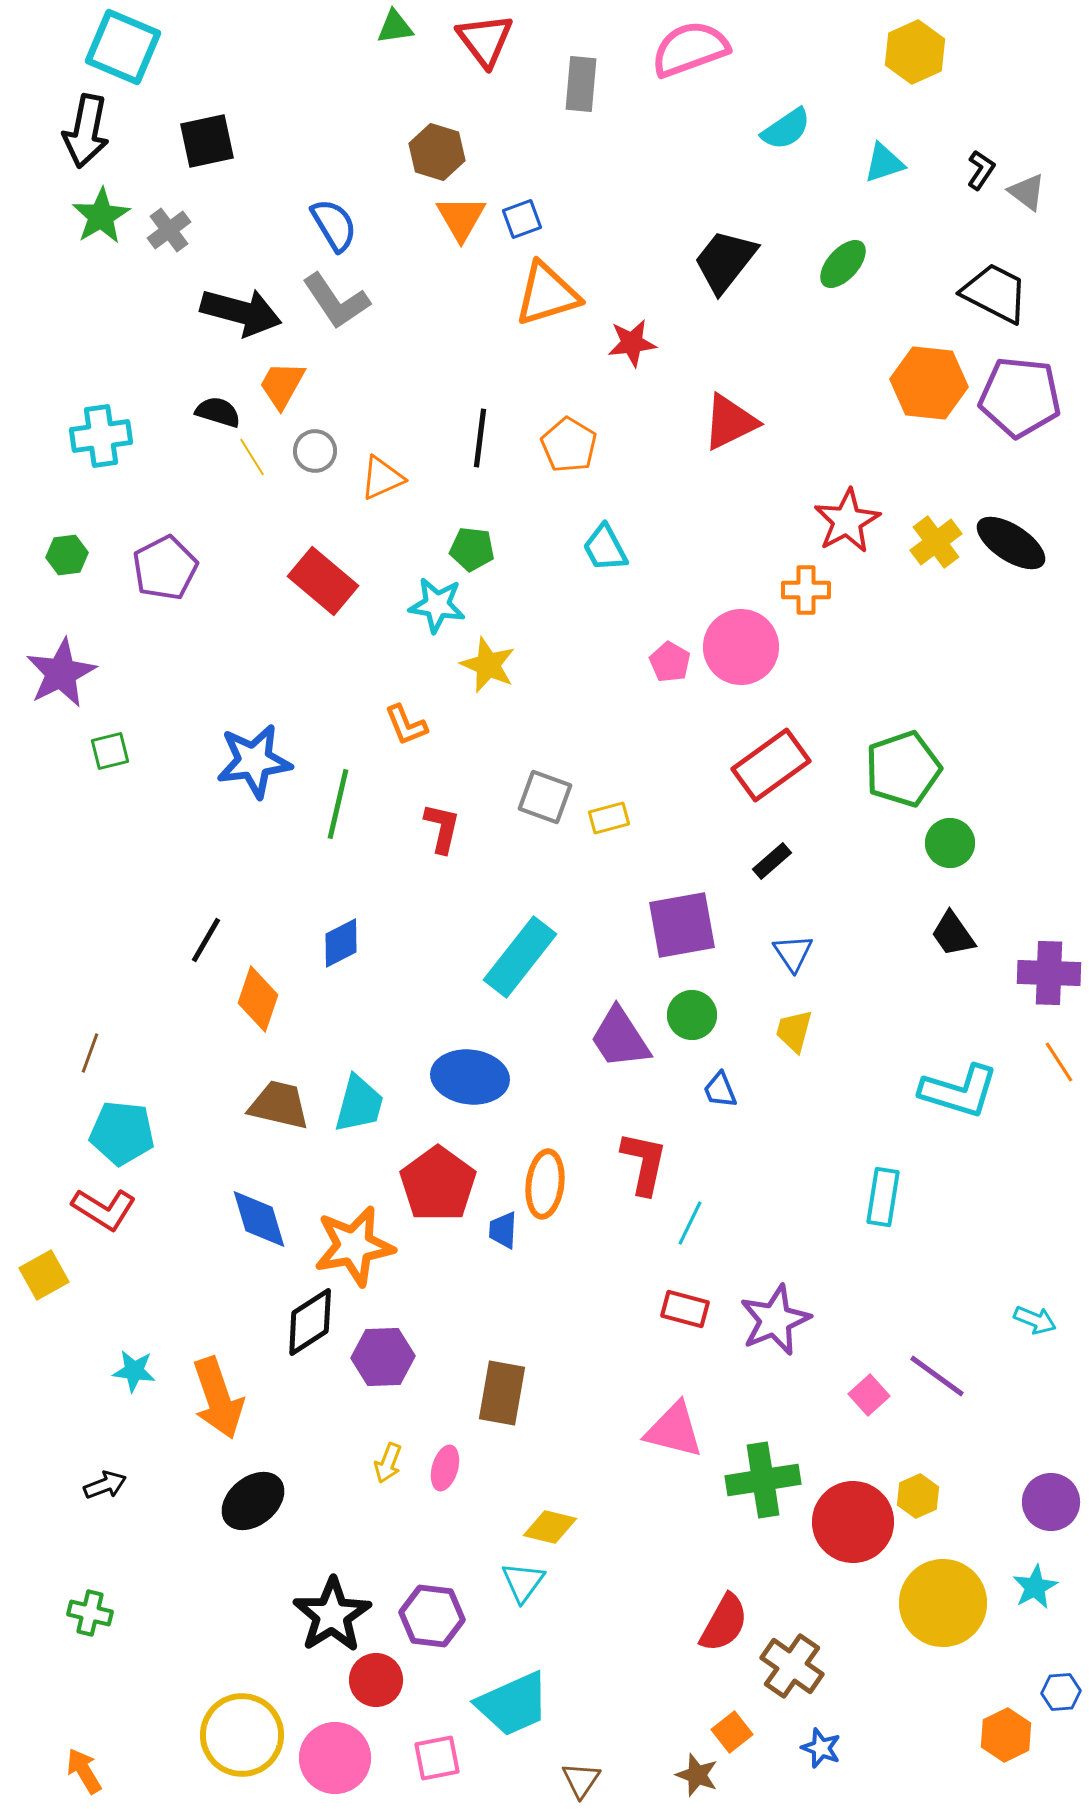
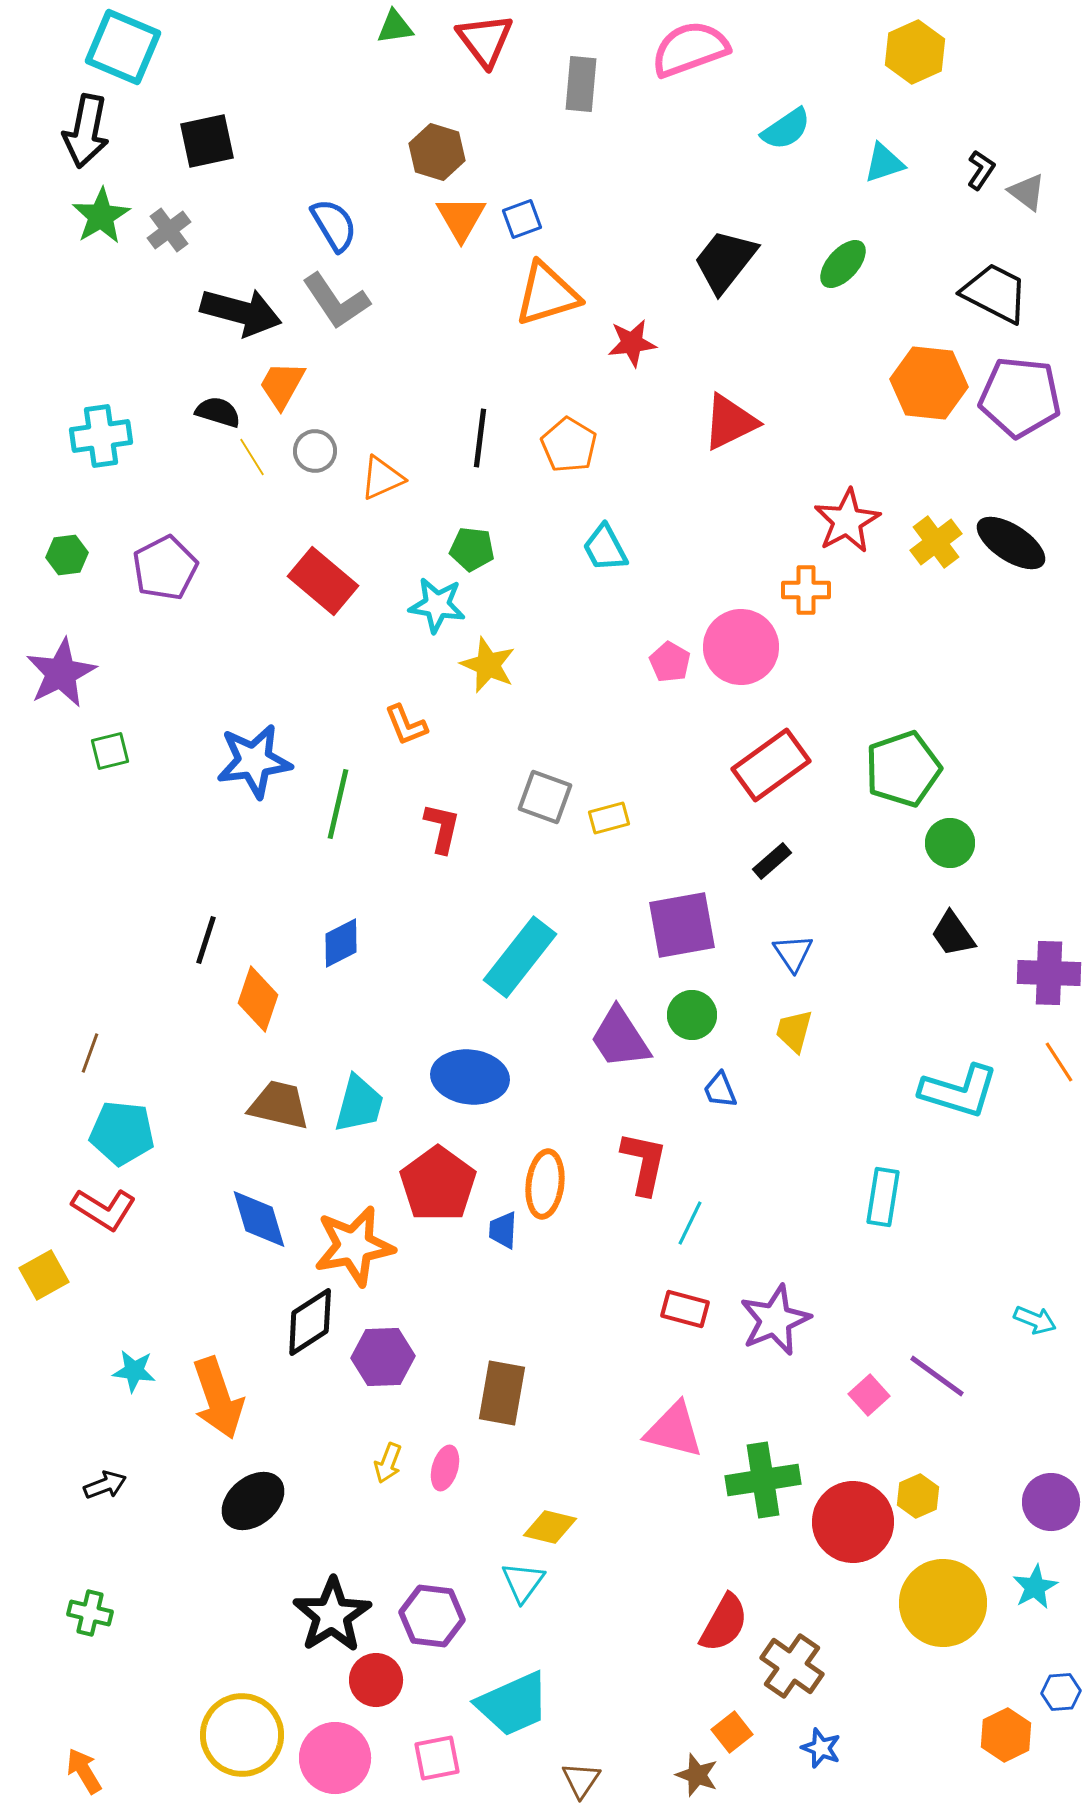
black line at (206, 940): rotated 12 degrees counterclockwise
